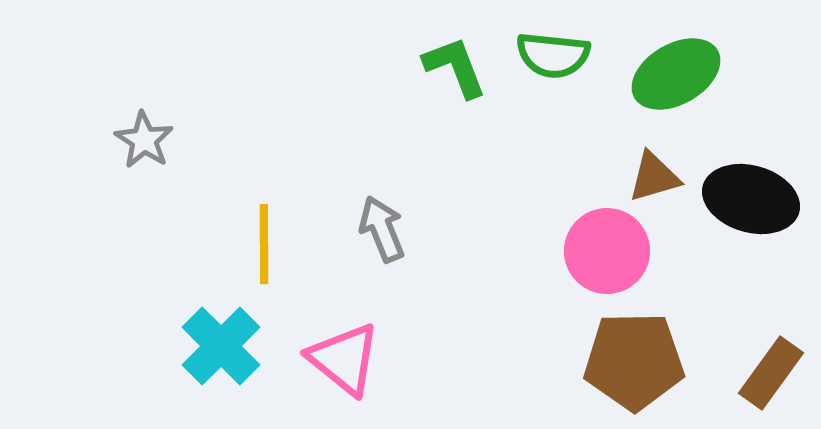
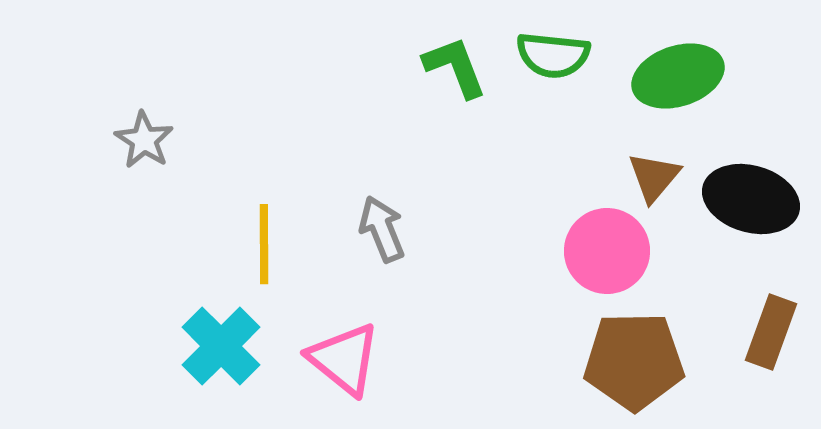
green ellipse: moved 2 px right, 2 px down; rotated 12 degrees clockwise
brown triangle: rotated 34 degrees counterclockwise
brown rectangle: moved 41 px up; rotated 16 degrees counterclockwise
